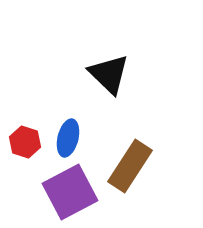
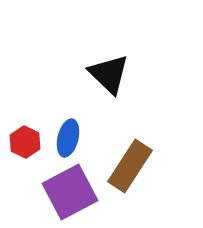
red hexagon: rotated 8 degrees clockwise
